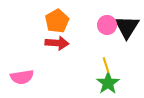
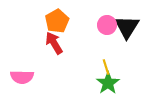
red arrow: moved 3 px left; rotated 125 degrees counterclockwise
yellow line: moved 2 px down
pink semicircle: rotated 10 degrees clockwise
